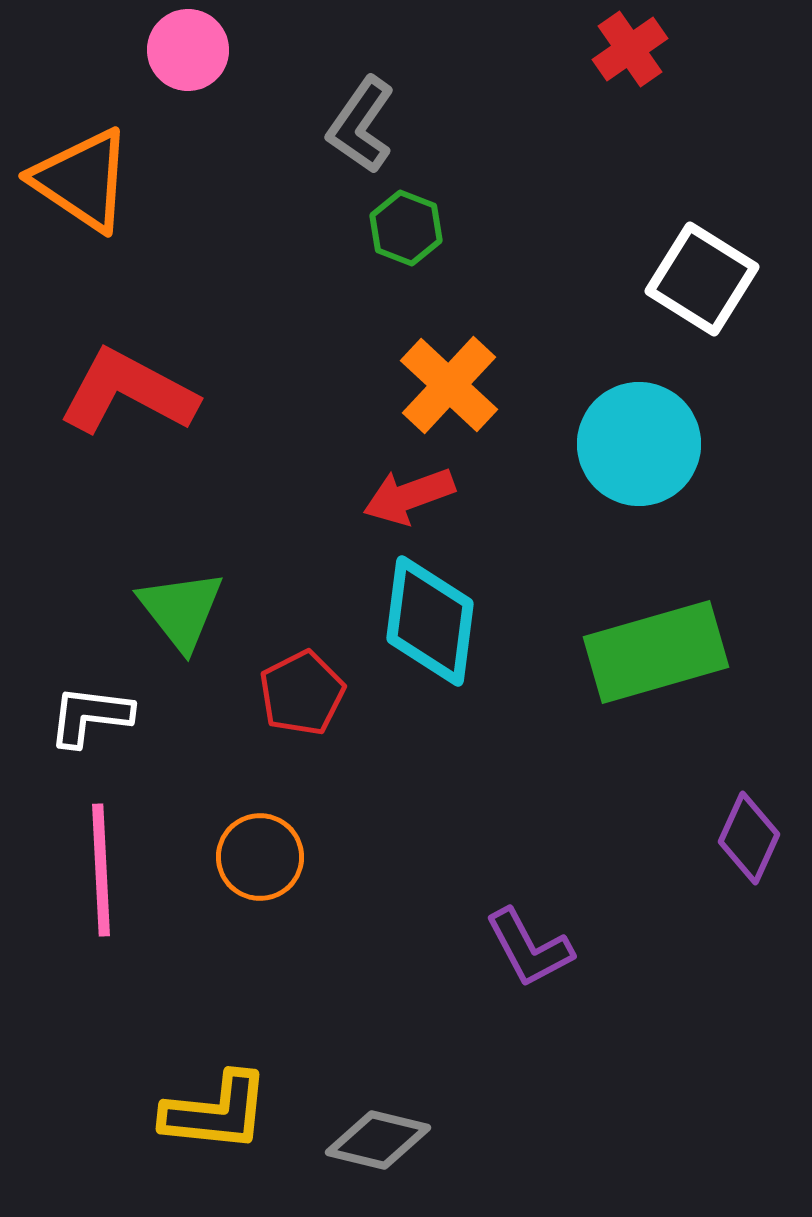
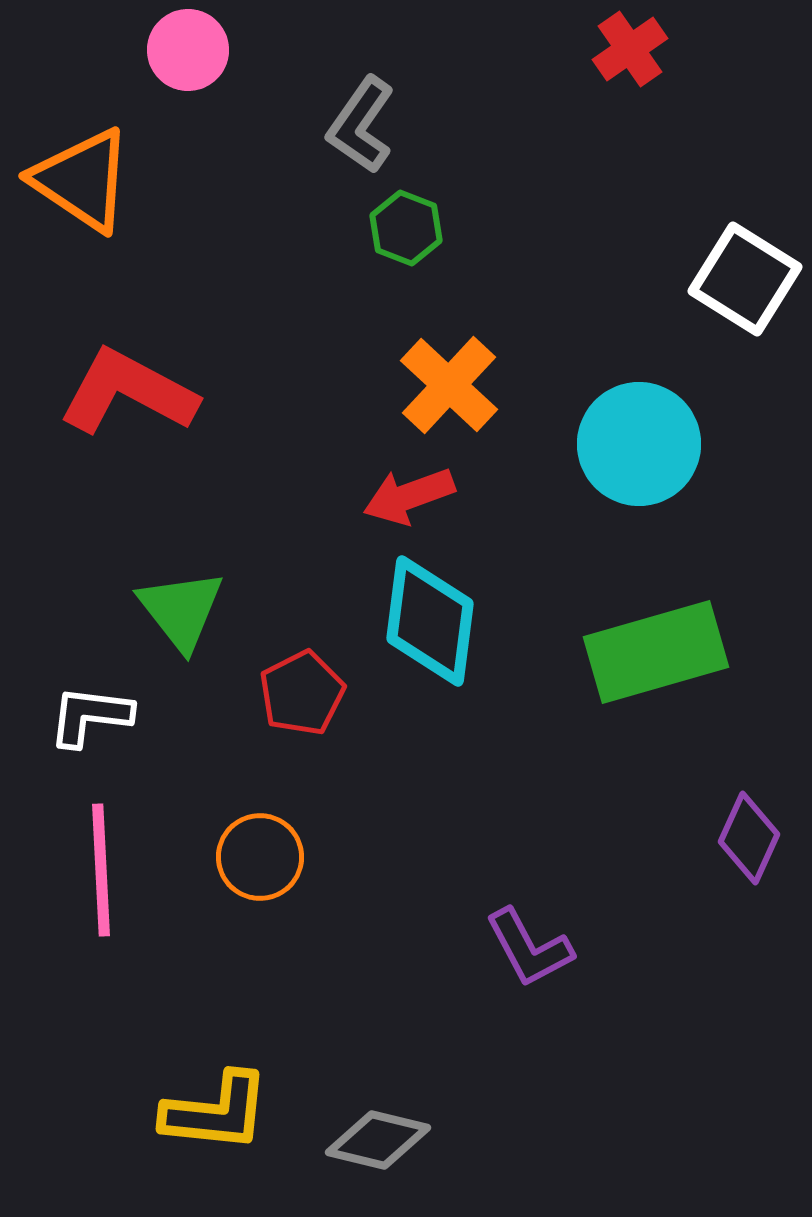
white square: moved 43 px right
